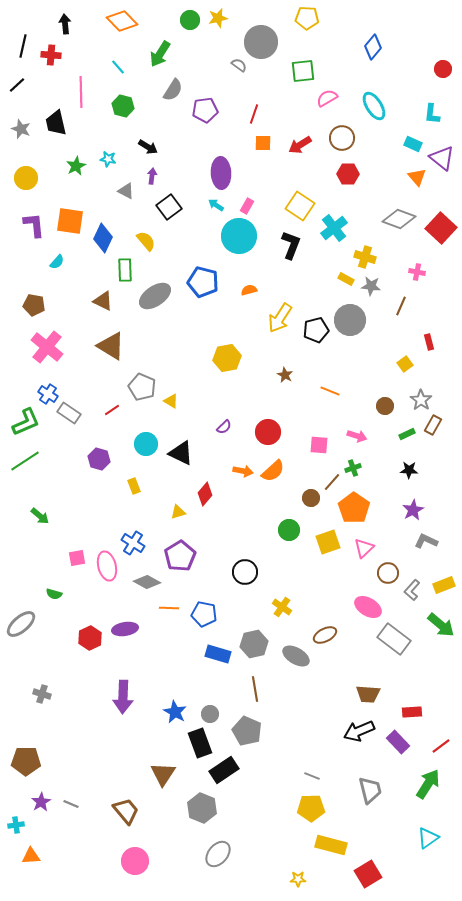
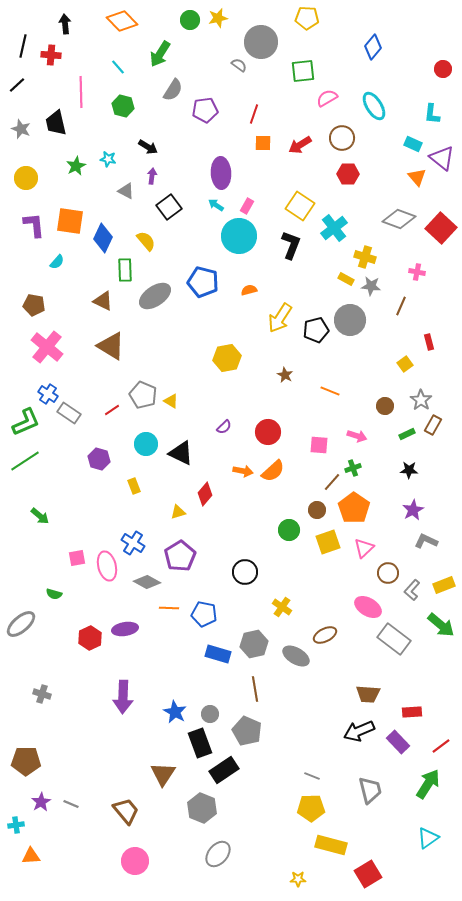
gray pentagon at (142, 387): moved 1 px right, 8 px down
brown circle at (311, 498): moved 6 px right, 12 px down
